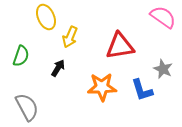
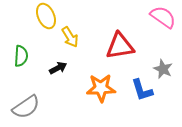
yellow ellipse: moved 1 px up
yellow arrow: rotated 55 degrees counterclockwise
green semicircle: rotated 15 degrees counterclockwise
black arrow: rotated 30 degrees clockwise
orange star: moved 1 px left, 1 px down
gray semicircle: moved 1 px left; rotated 84 degrees clockwise
